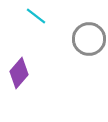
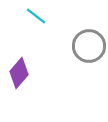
gray circle: moved 7 px down
